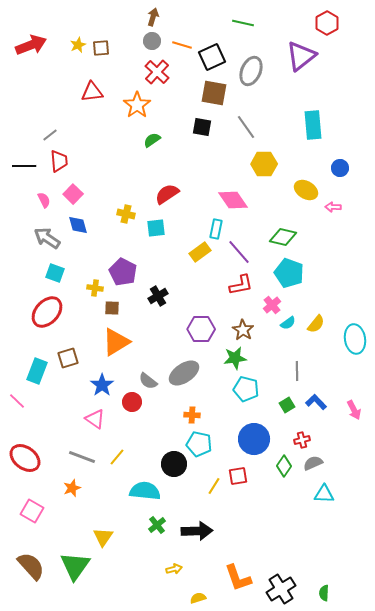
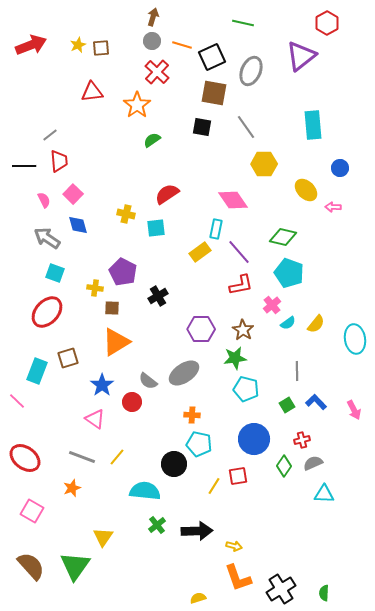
yellow ellipse at (306, 190): rotated 15 degrees clockwise
yellow arrow at (174, 569): moved 60 px right, 23 px up; rotated 28 degrees clockwise
